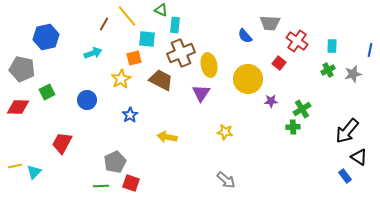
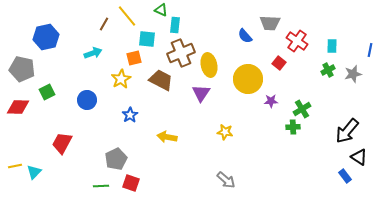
gray pentagon at (115, 162): moved 1 px right, 3 px up
